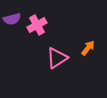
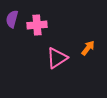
purple semicircle: rotated 120 degrees clockwise
pink cross: rotated 24 degrees clockwise
